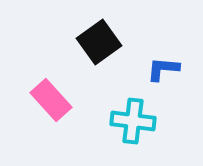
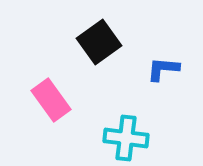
pink rectangle: rotated 6 degrees clockwise
cyan cross: moved 7 px left, 17 px down
